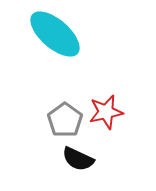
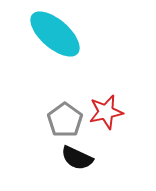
black semicircle: moved 1 px left, 1 px up
